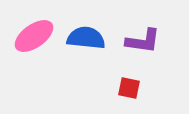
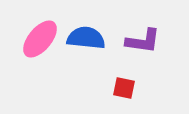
pink ellipse: moved 6 px right, 3 px down; rotated 15 degrees counterclockwise
red square: moved 5 px left
